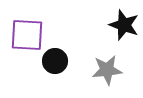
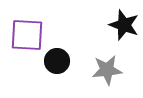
black circle: moved 2 px right
